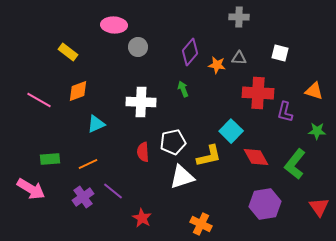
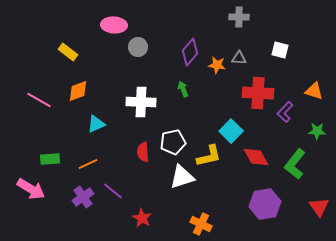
white square: moved 3 px up
purple L-shape: rotated 30 degrees clockwise
